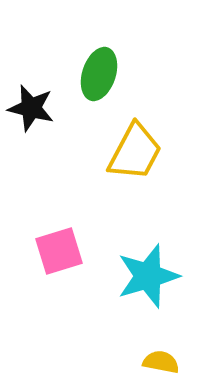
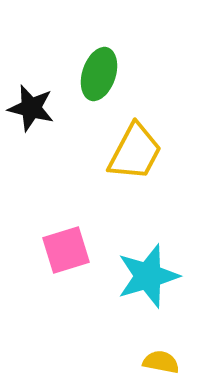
pink square: moved 7 px right, 1 px up
